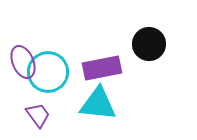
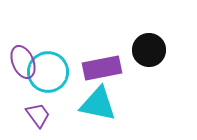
black circle: moved 6 px down
cyan triangle: rotated 6 degrees clockwise
